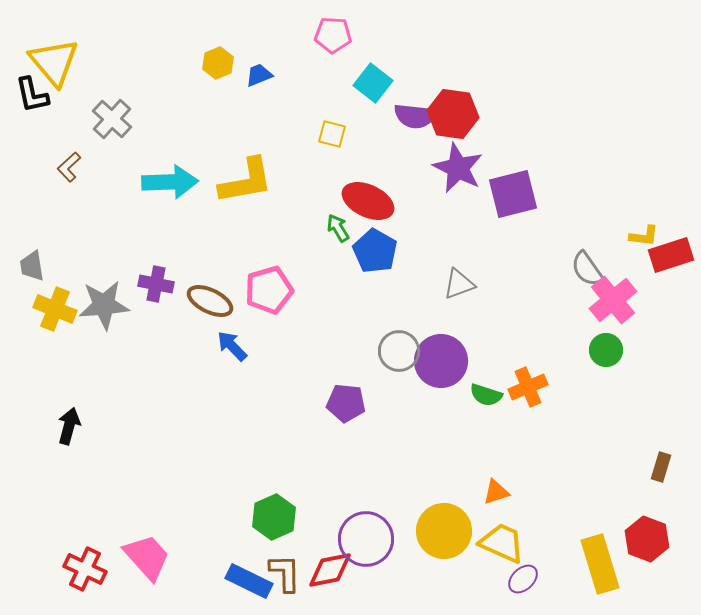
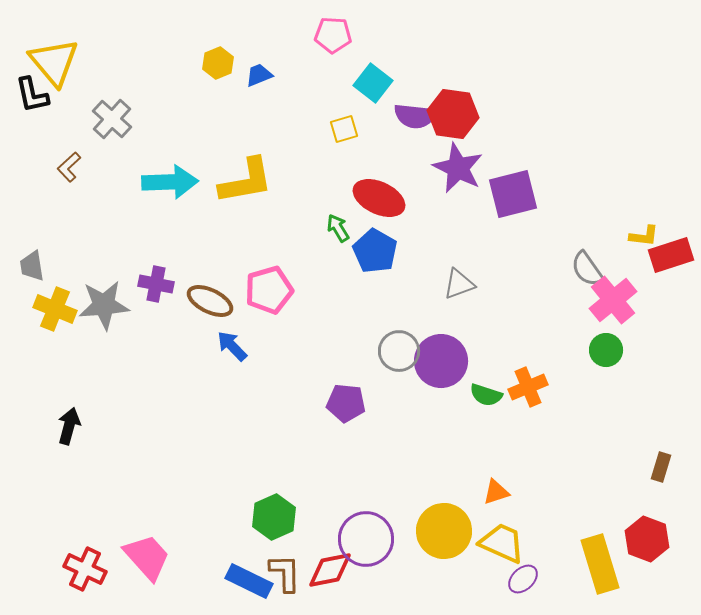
yellow square at (332, 134): moved 12 px right, 5 px up; rotated 32 degrees counterclockwise
red ellipse at (368, 201): moved 11 px right, 3 px up
